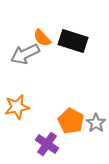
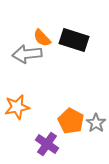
black rectangle: moved 1 px right, 1 px up
gray arrow: moved 2 px right; rotated 20 degrees clockwise
